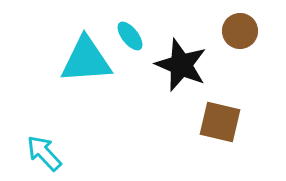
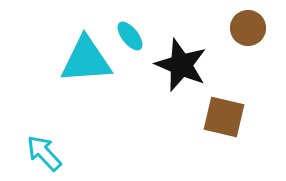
brown circle: moved 8 px right, 3 px up
brown square: moved 4 px right, 5 px up
